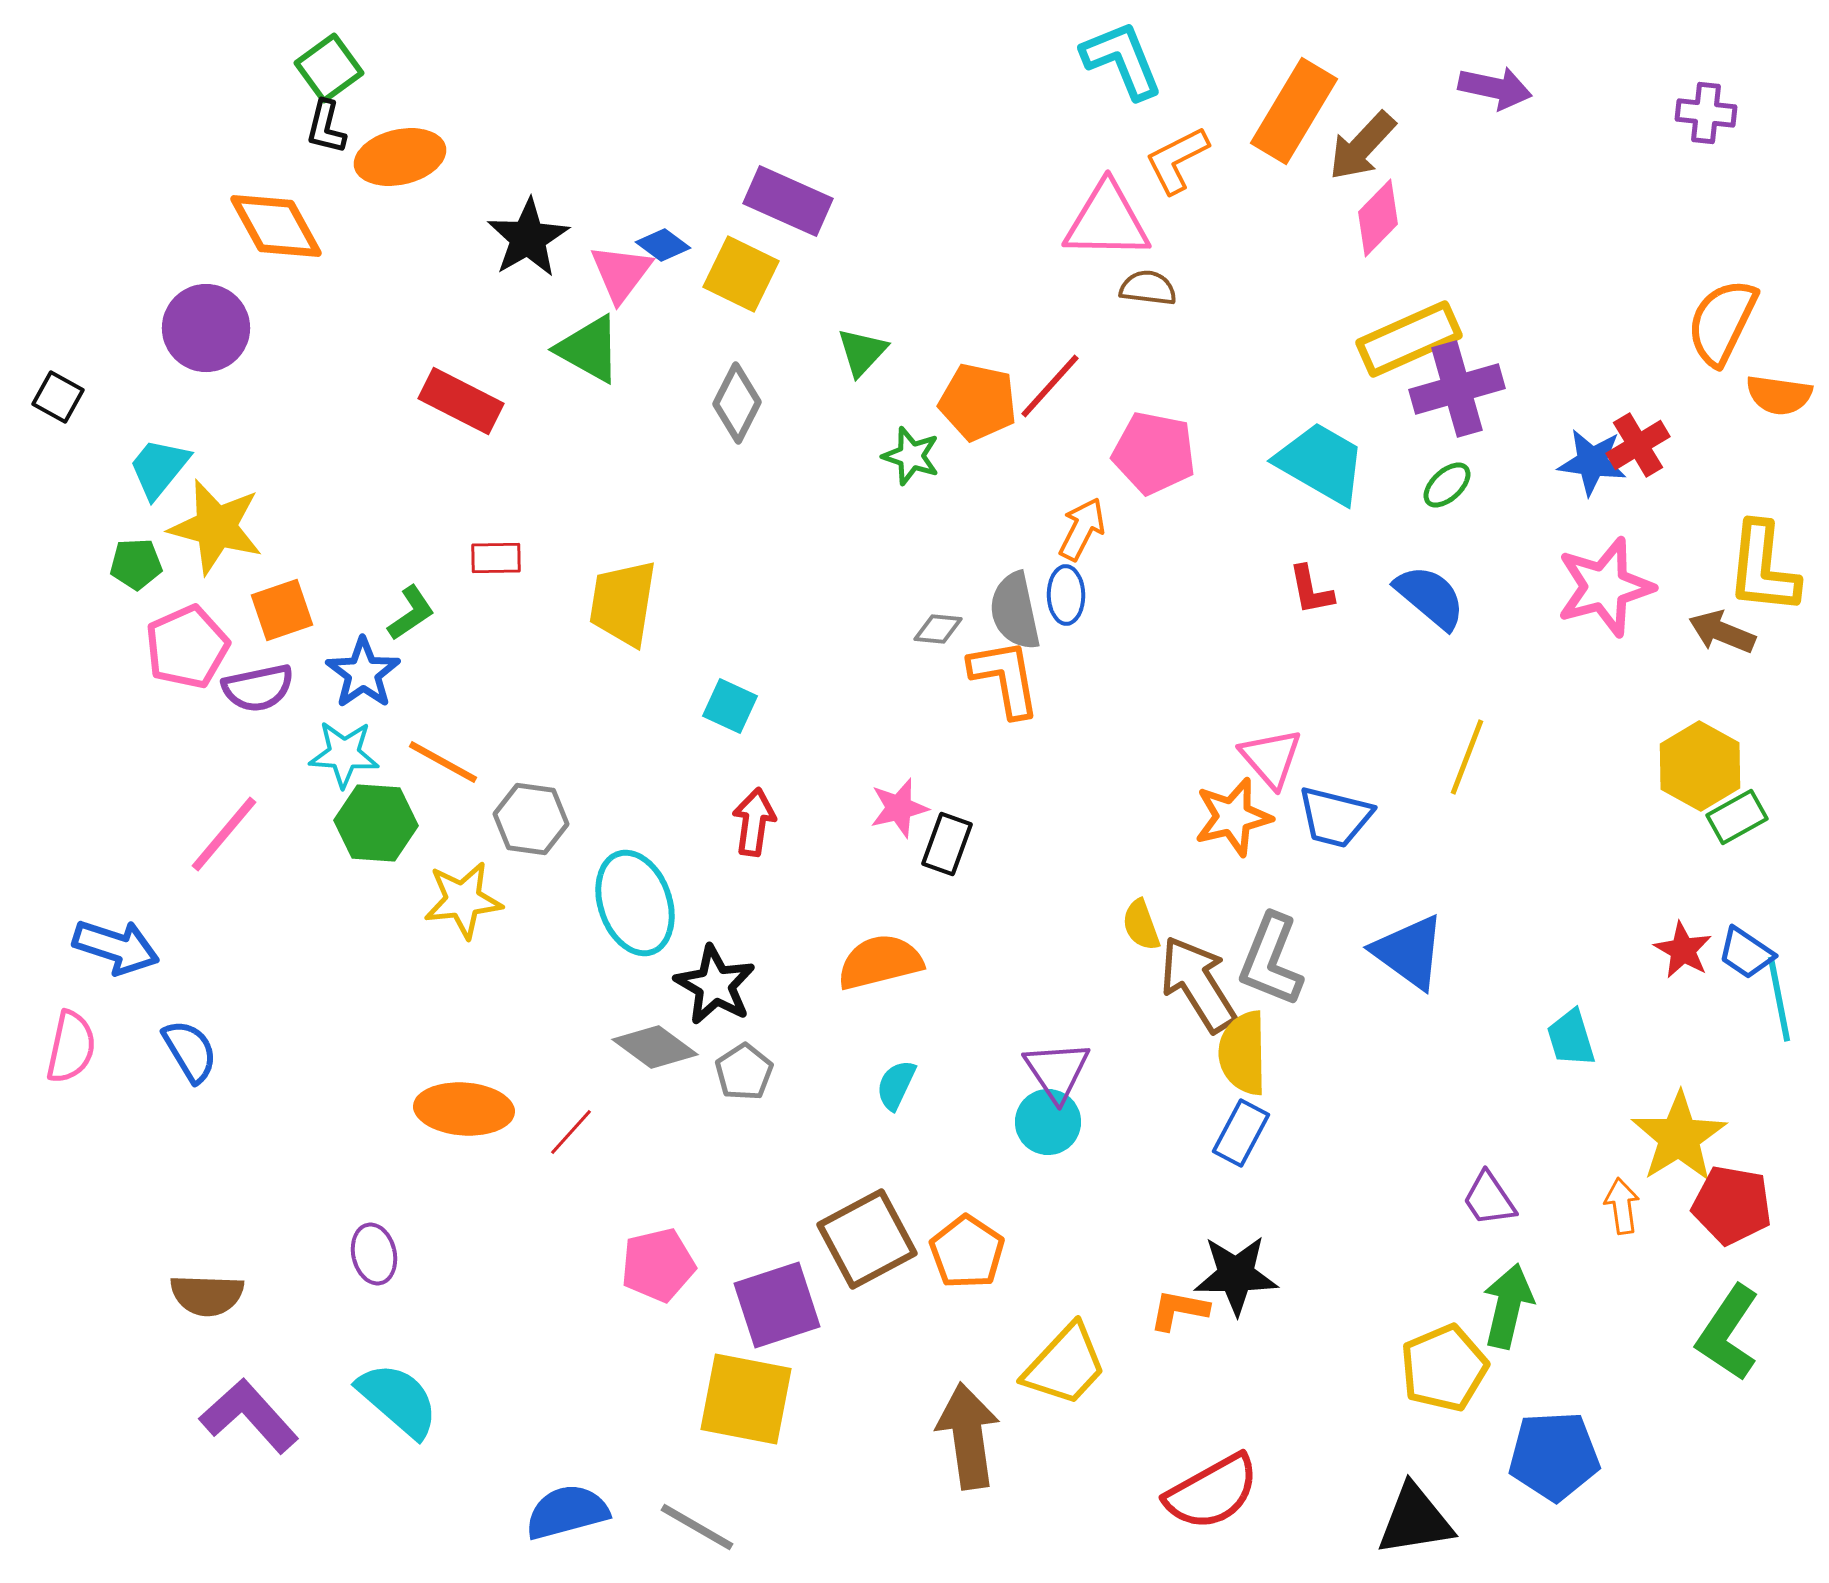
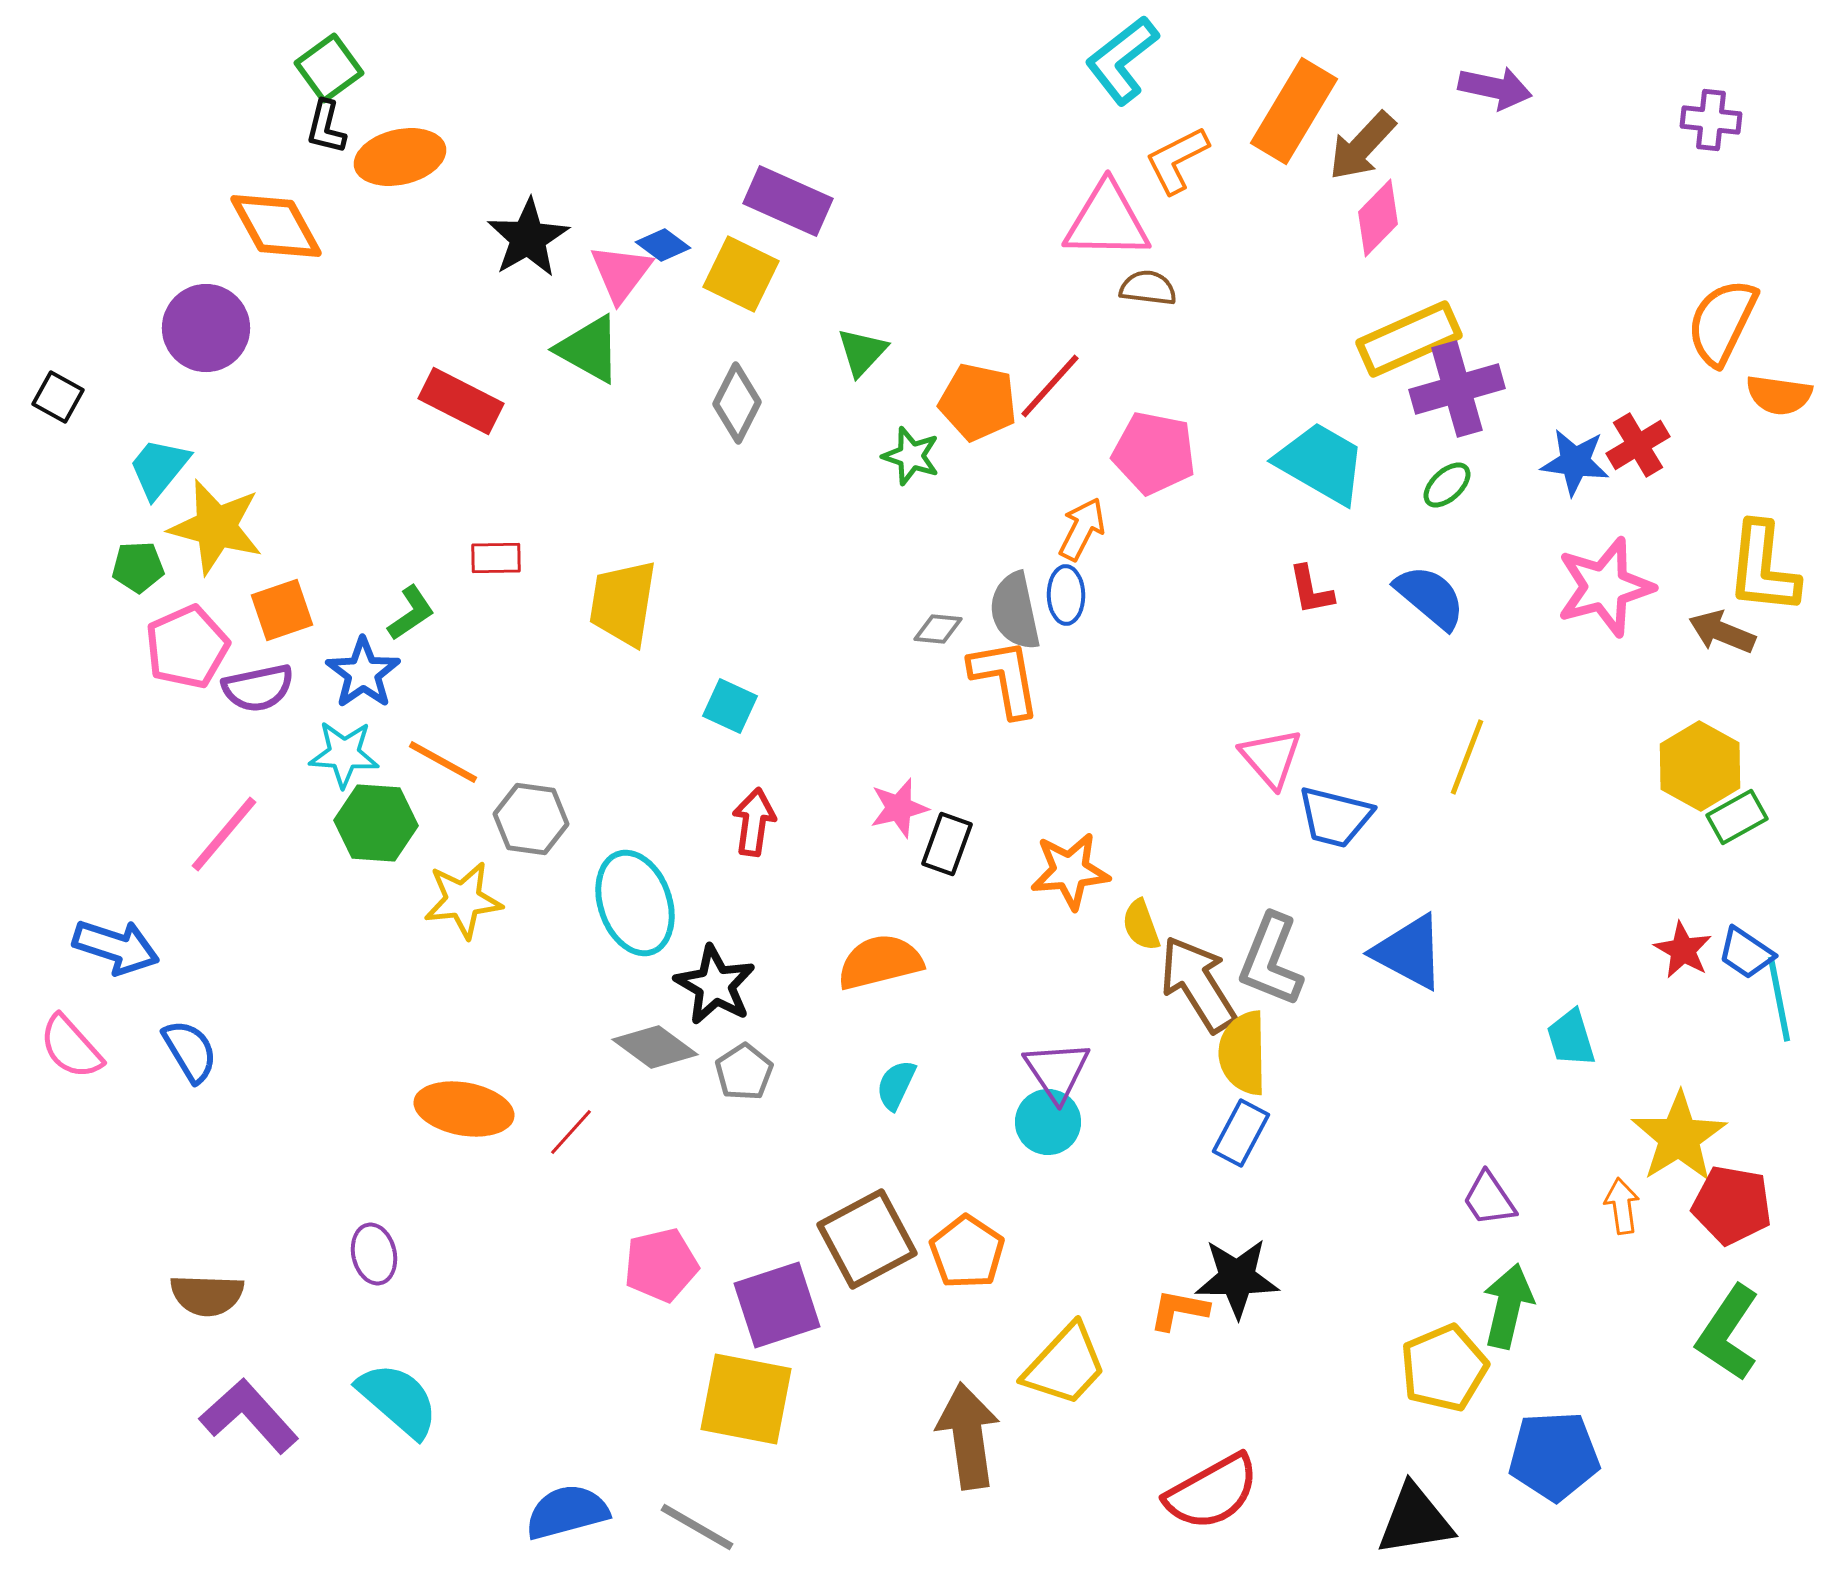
cyan L-shape at (1122, 60): rotated 106 degrees counterclockwise
purple cross at (1706, 113): moved 5 px right, 7 px down
blue star at (1592, 462): moved 17 px left
green pentagon at (136, 564): moved 2 px right, 3 px down
orange star at (1233, 817): moved 163 px left, 54 px down; rotated 8 degrees clockwise
blue triangle at (1409, 952): rotated 8 degrees counterclockwise
pink semicircle at (71, 1047): rotated 126 degrees clockwise
orange ellipse at (464, 1109): rotated 6 degrees clockwise
pink pentagon at (658, 1265): moved 3 px right
black star at (1236, 1275): moved 1 px right, 3 px down
